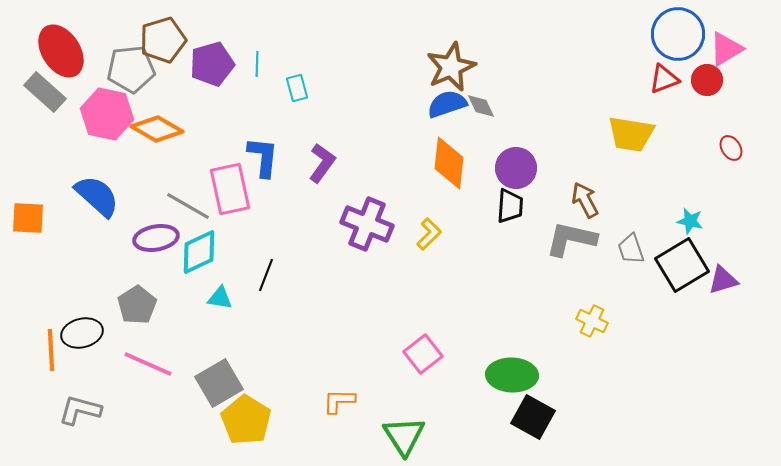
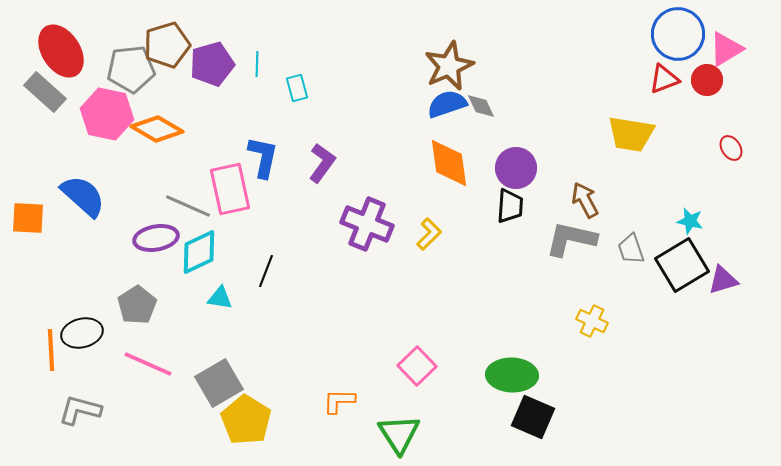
brown pentagon at (163, 40): moved 4 px right, 5 px down
brown star at (451, 67): moved 2 px left, 1 px up
blue L-shape at (263, 157): rotated 6 degrees clockwise
orange diamond at (449, 163): rotated 14 degrees counterclockwise
blue semicircle at (97, 196): moved 14 px left
gray line at (188, 206): rotated 6 degrees counterclockwise
black line at (266, 275): moved 4 px up
pink square at (423, 354): moved 6 px left, 12 px down; rotated 6 degrees counterclockwise
black square at (533, 417): rotated 6 degrees counterclockwise
green triangle at (404, 436): moved 5 px left, 2 px up
